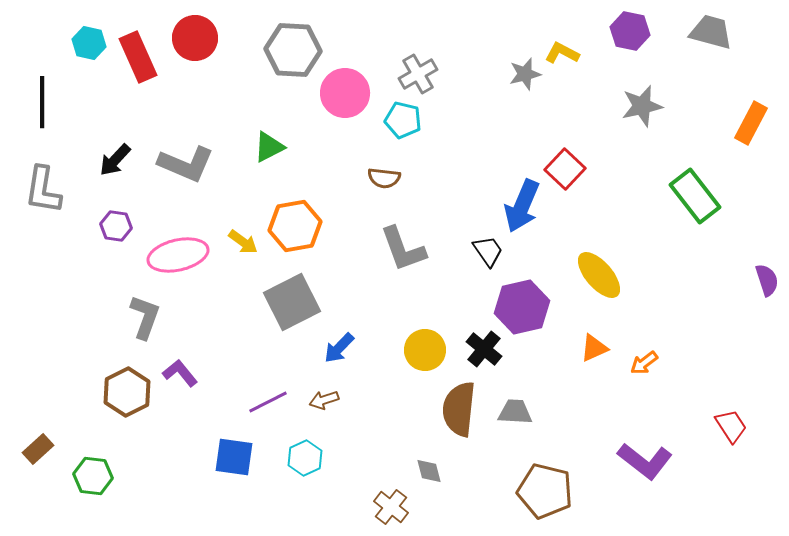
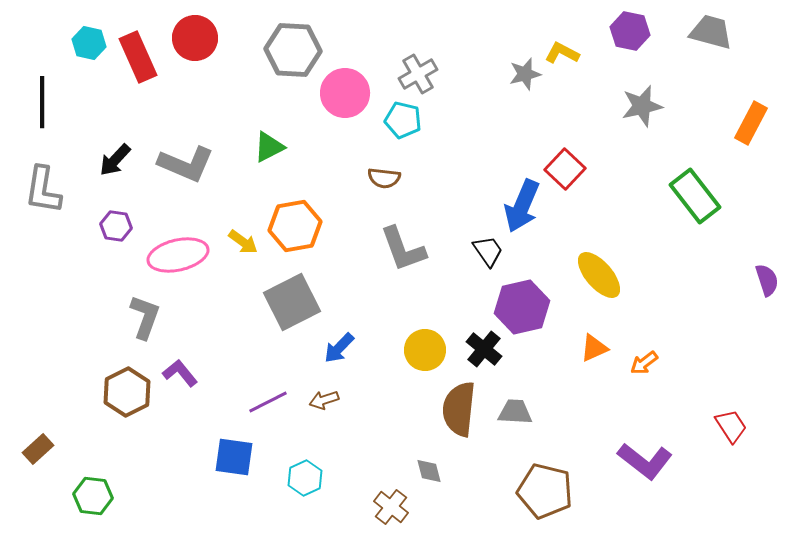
cyan hexagon at (305, 458): moved 20 px down
green hexagon at (93, 476): moved 20 px down
